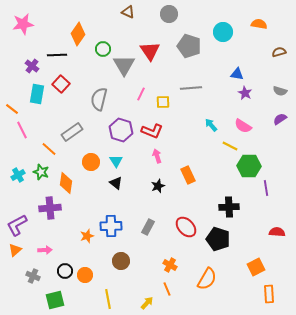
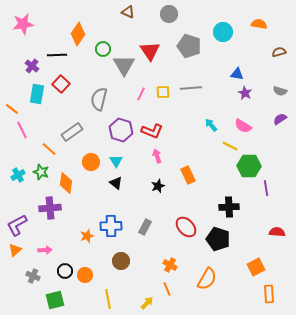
yellow square at (163, 102): moved 10 px up
gray rectangle at (148, 227): moved 3 px left
